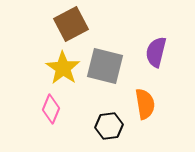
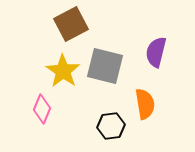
yellow star: moved 3 px down
pink diamond: moved 9 px left
black hexagon: moved 2 px right
